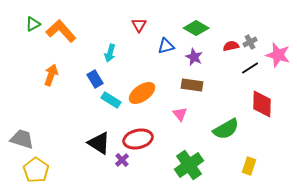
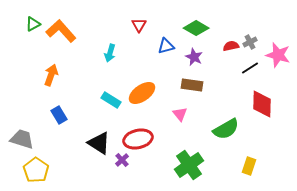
blue rectangle: moved 36 px left, 36 px down
